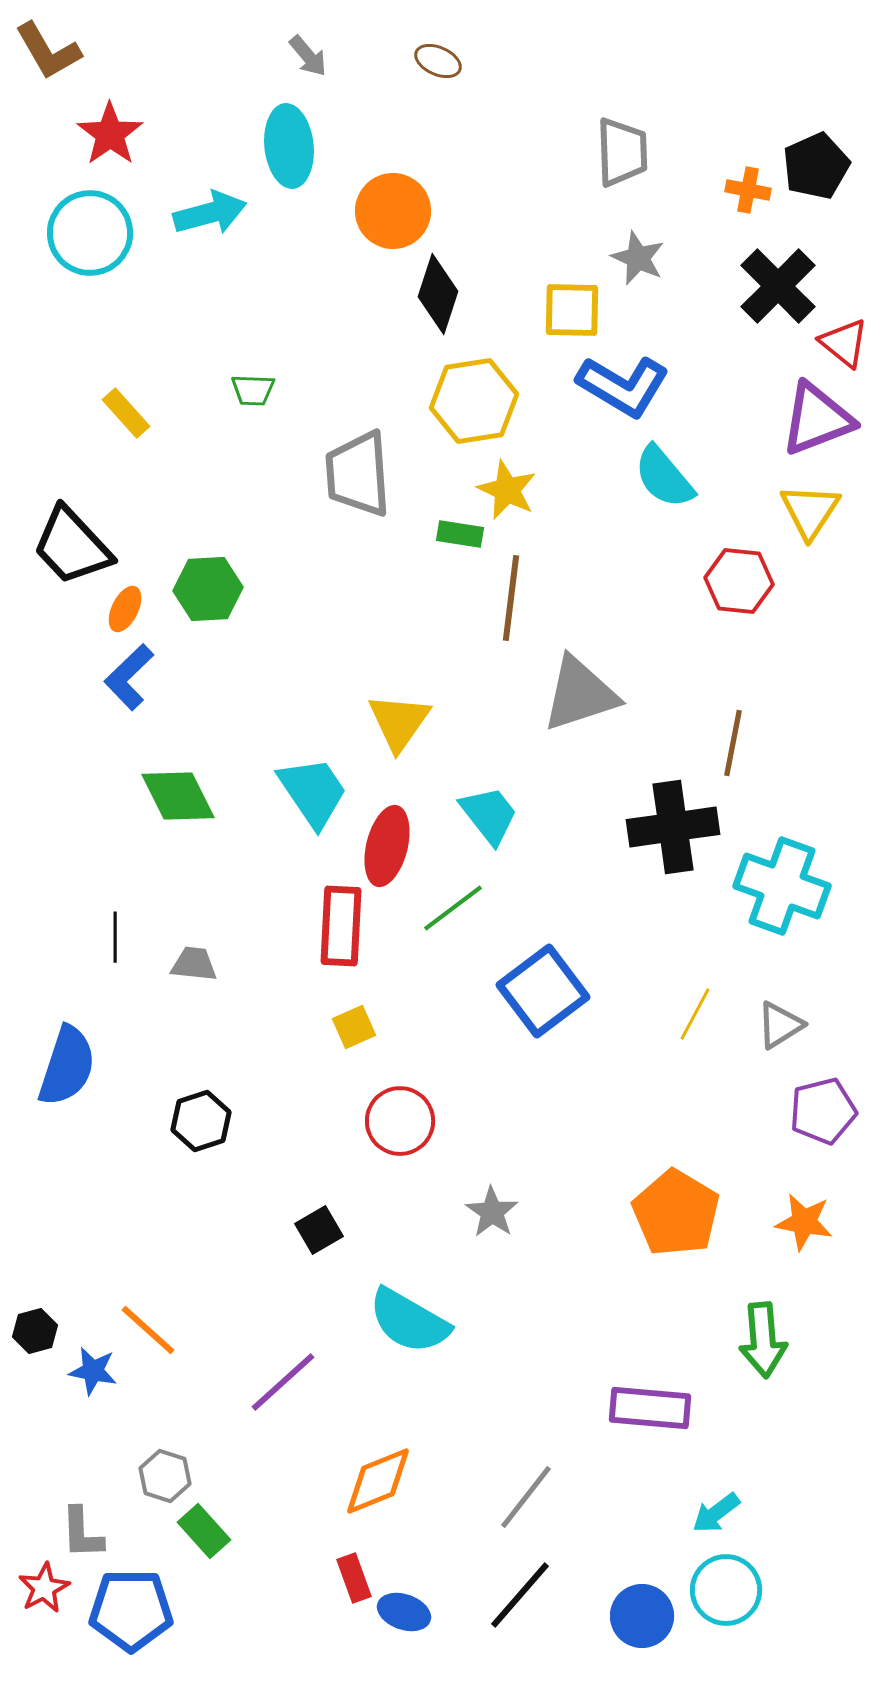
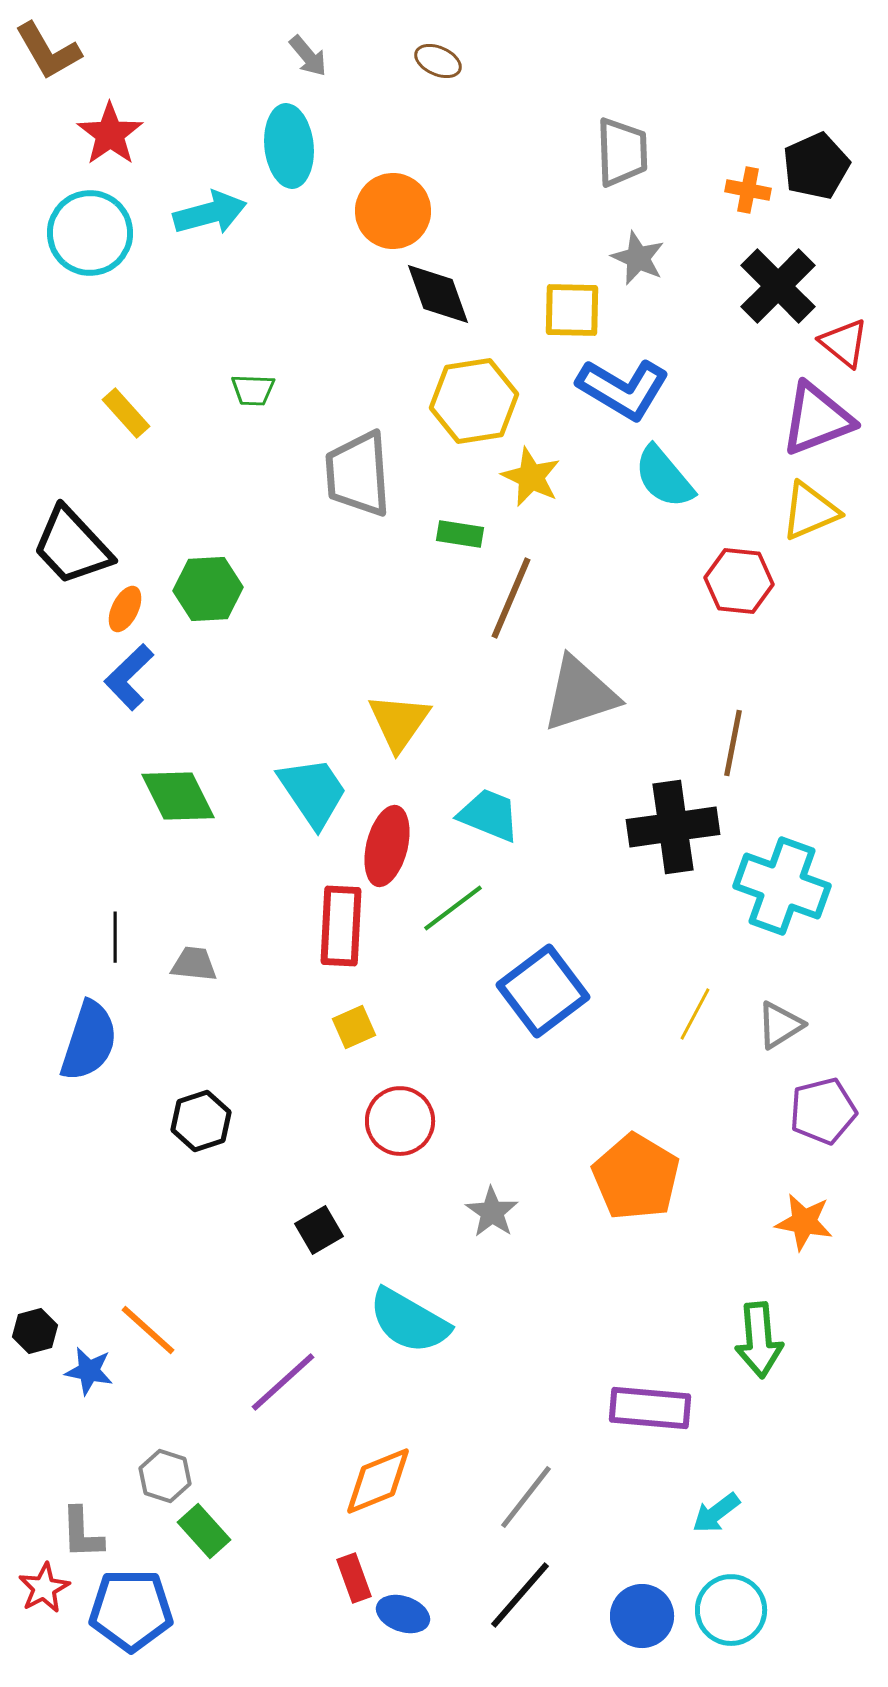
black diamond at (438, 294): rotated 38 degrees counterclockwise
blue L-shape at (623, 386): moved 3 px down
yellow star at (507, 490): moved 24 px right, 13 px up
yellow triangle at (810, 511): rotated 34 degrees clockwise
brown line at (511, 598): rotated 16 degrees clockwise
cyan trapezoid at (489, 815): rotated 30 degrees counterclockwise
blue semicircle at (67, 1066): moved 22 px right, 25 px up
orange pentagon at (676, 1213): moved 40 px left, 36 px up
green arrow at (763, 1340): moved 4 px left
blue star at (93, 1371): moved 4 px left
cyan circle at (726, 1590): moved 5 px right, 20 px down
blue ellipse at (404, 1612): moved 1 px left, 2 px down
